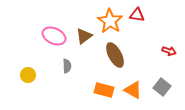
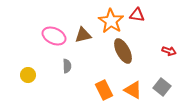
orange star: moved 1 px right
brown triangle: moved 1 px left, 1 px up; rotated 24 degrees clockwise
brown ellipse: moved 8 px right, 4 px up
orange rectangle: rotated 48 degrees clockwise
